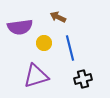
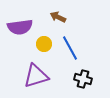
yellow circle: moved 1 px down
blue line: rotated 15 degrees counterclockwise
black cross: rotated 30 degrees clockwise
